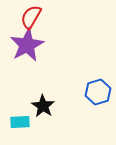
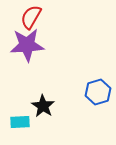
purple star: rotated 24 degrees clockwise
